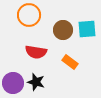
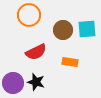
red semicircle: rotated 35 degrees counterclockwise
orange rectangle: rotated 28 degrees counterclockwise
